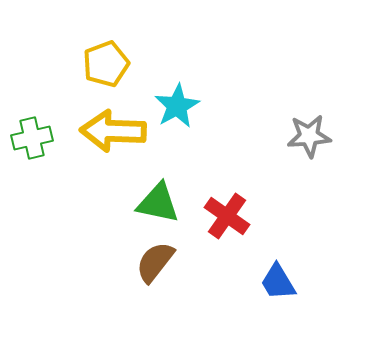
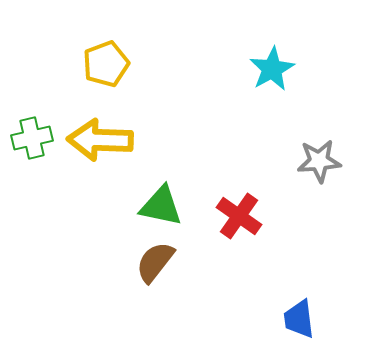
cyan star: moved 95 px right, 37 px up
yellow arrow: moved 13 px left, 9 px down
gray star: moved 10 px right, 25 px down
green triangle: moved 3 px right, 3 px down
red cross: moved 12 px right
blue trapezoid: moved 21 px right, 37 px down; rotated 24 degrees clockwise
